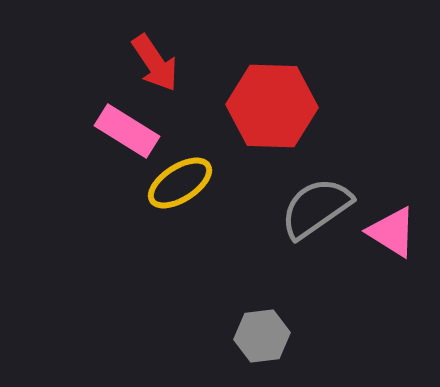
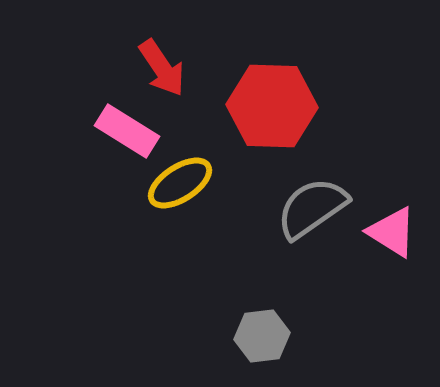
red arrow: moved 7 px right, 5 px down
gray semicircle: moved 4 px left
